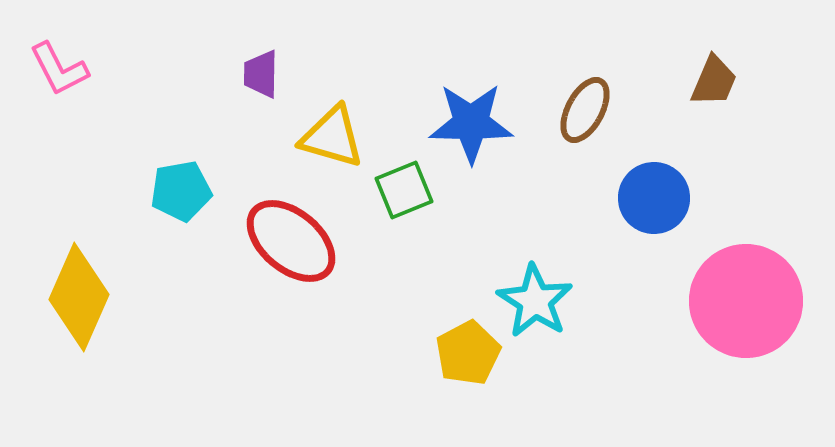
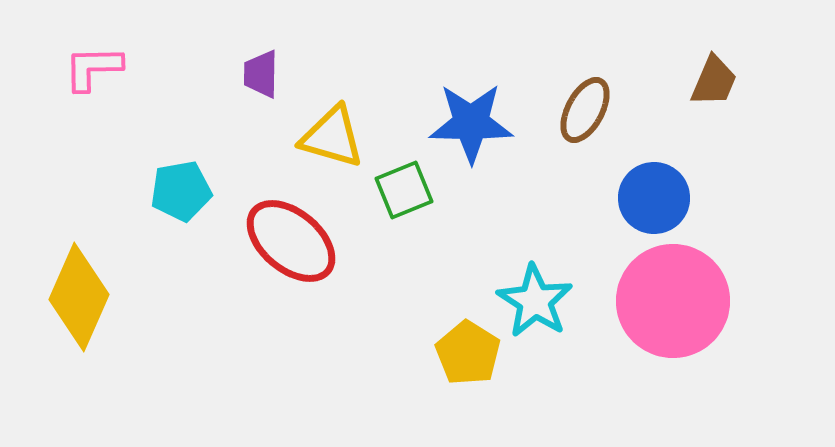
pink L-shape: moved 34 px right, 1 px up; rotated 116 degrees clockwise
pink circle: moved 73 px left
yellow pentagon: rotated 12 degrees counterclockwise
